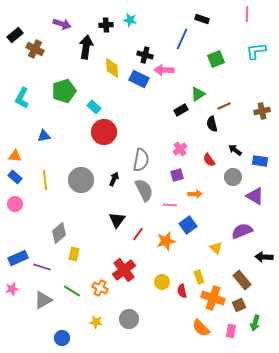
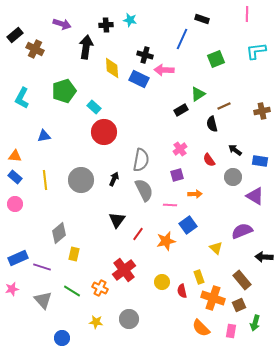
gray triangle at (43, 300): rotated 42 degrees counterclockwise
